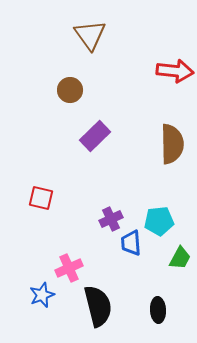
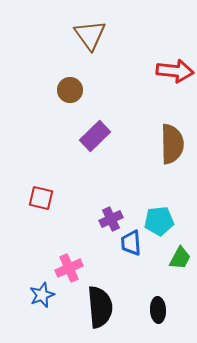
black semicircle: moved 2 px right, 1 px down; rotated 9 degrees clockwise
